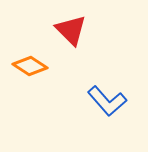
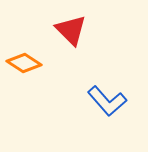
orange diamond: moved 6 px left, 3 px up
